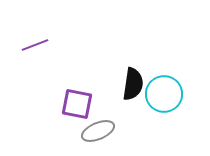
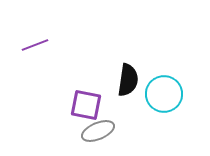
black semicircle: moved 5 px left, 4 px up
purple square: moved 9 px right, 1 px down
